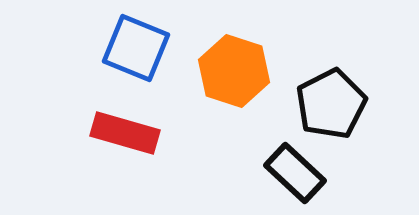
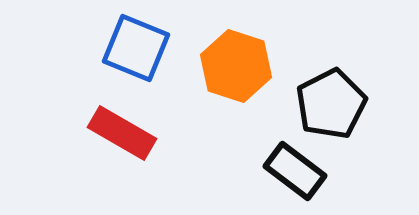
orange hexagon: moved 2 px right, 5 px up
red rectangle: moved 3 px left; rotated 14 degrees clockwise
black rectangle: moved 2 px up; rotated 6 degrees counterclockwise
